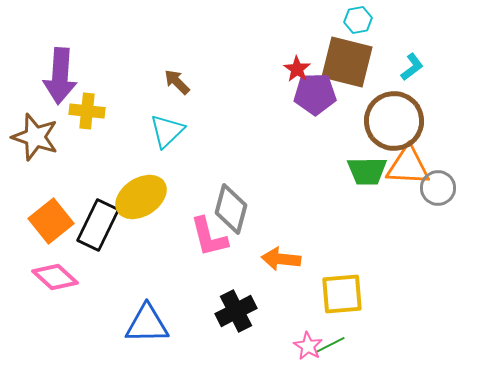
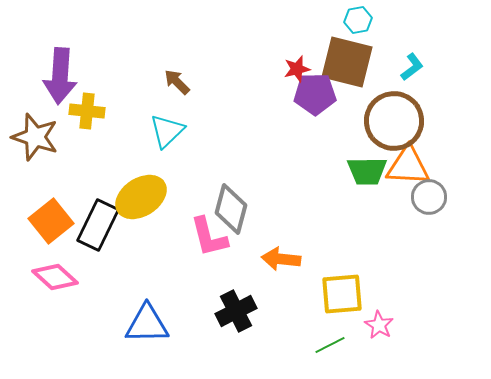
red star: rotated 24 degrees clockwise
gray circle: moved 9 px left, 9 px down
pink star: moved 71 px right, 21 px up
